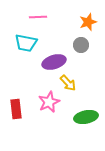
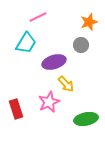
pink line: rotated 24 degrees counterclockwise
orange star: moved 1 px right
cyan trapezoid: rotated 70 degrees counterclockwise
yellow arrow: moved 2 px left, 1 px down
red rectangle: rotated 12 degrees counterclockwise
green ellipse: moved 2 px down
